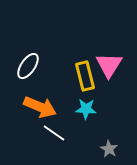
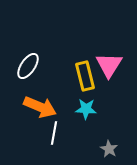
white line: rotated 65 degrees clockwise
